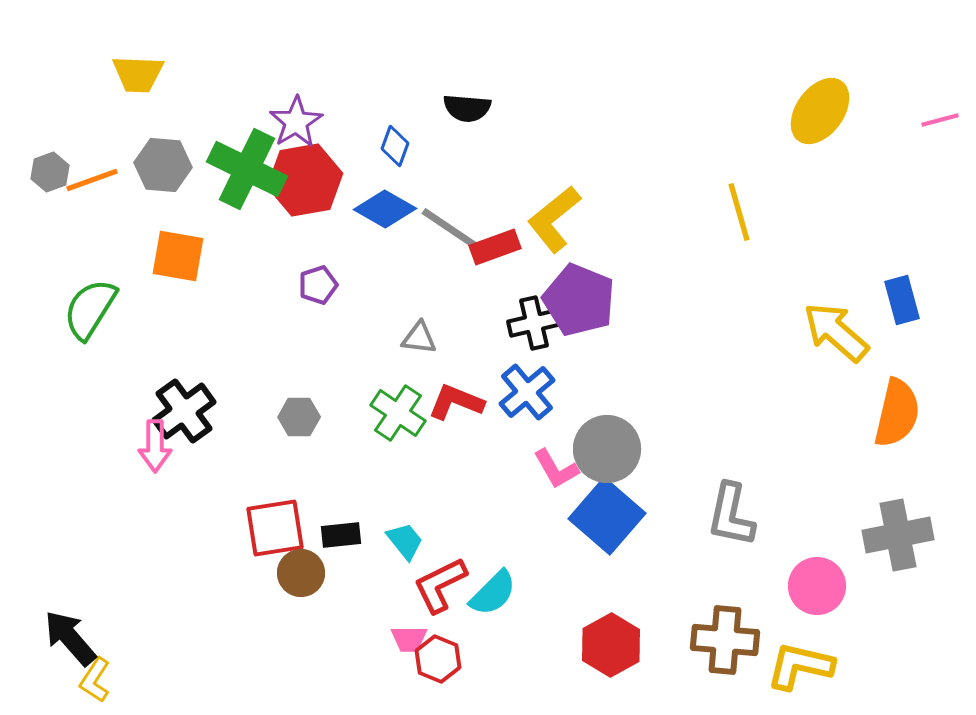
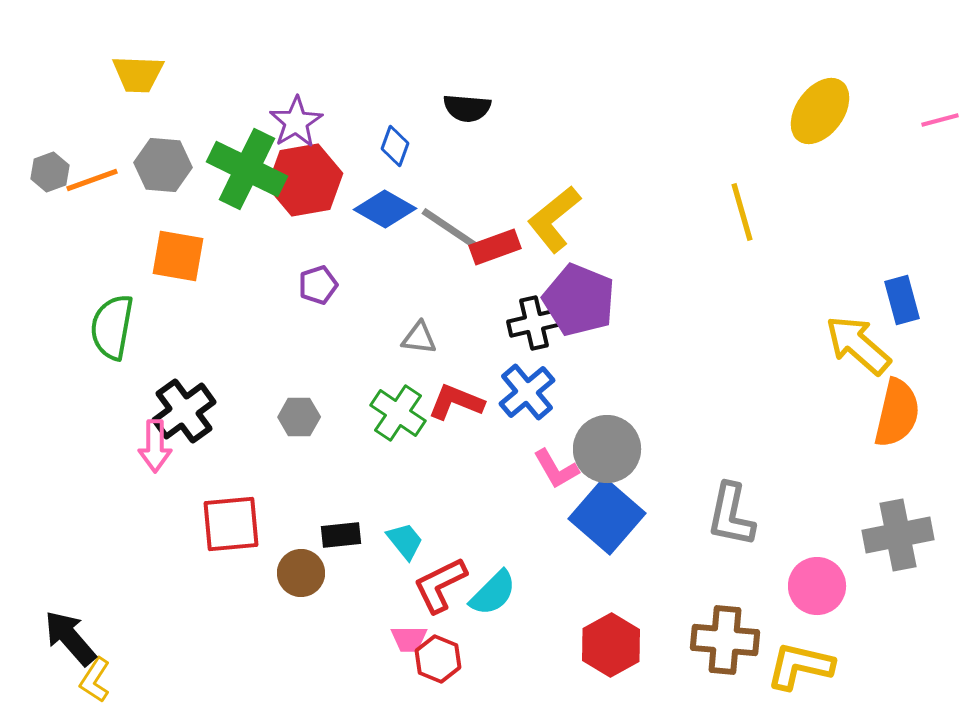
yellow line at (739, 212): moved 3 px right
green semicircle at (90, 309): moved 22 px right, 18 px down; rotated 22 degrees counterclockwise
yellow arrow at (836, 332): moved 22 px right, 13 px down
red square at (275, 528): moved 44 px left, 4 px up; rotated 4 degrees clockwise
